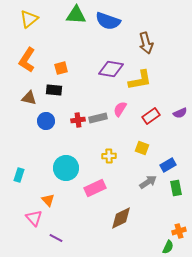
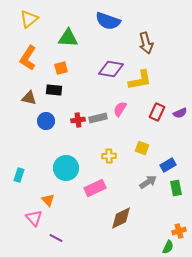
green triangle: moved 8 px left, 23 px down
orange L-shape: moved 1 px right, 2 px up
red rectangle: moved 6 px right, 4 px up; rotated 30 degrees counterclockwise
